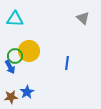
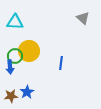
cyan triangle: moved 3 px down
blue line: moved 6 px left
blue arrow: rotated 24 degrees clockwise
brown star: moved 1 px up
